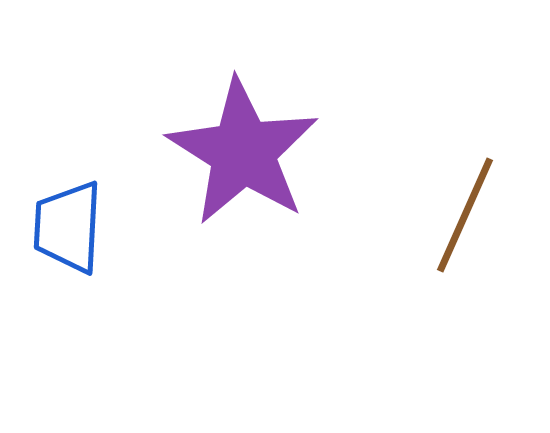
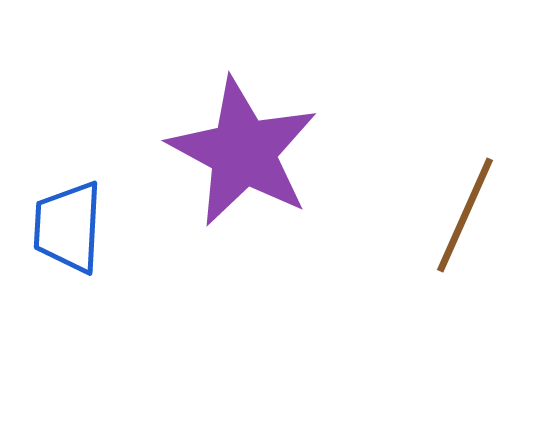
purple star: rotated 4 degrees counterclockwise
